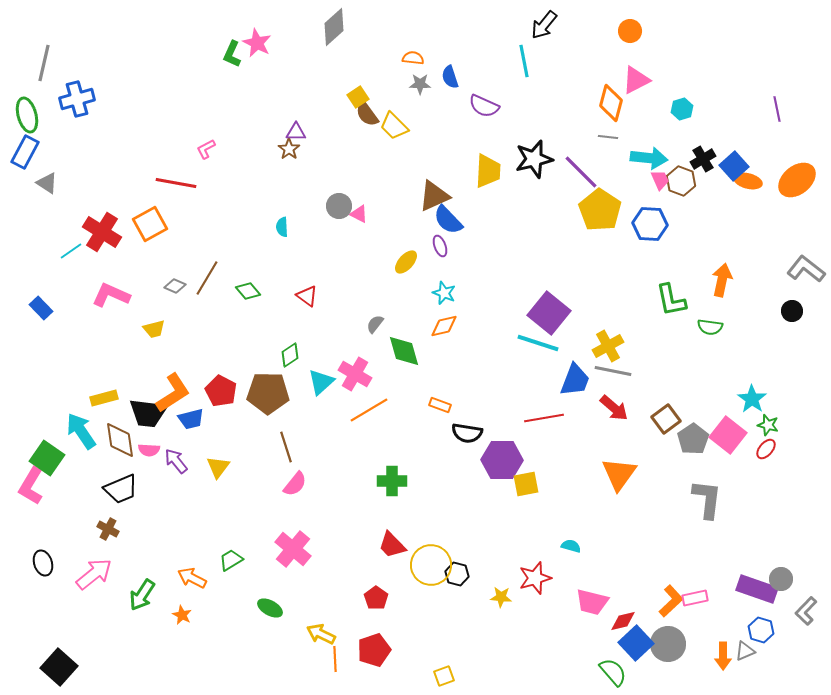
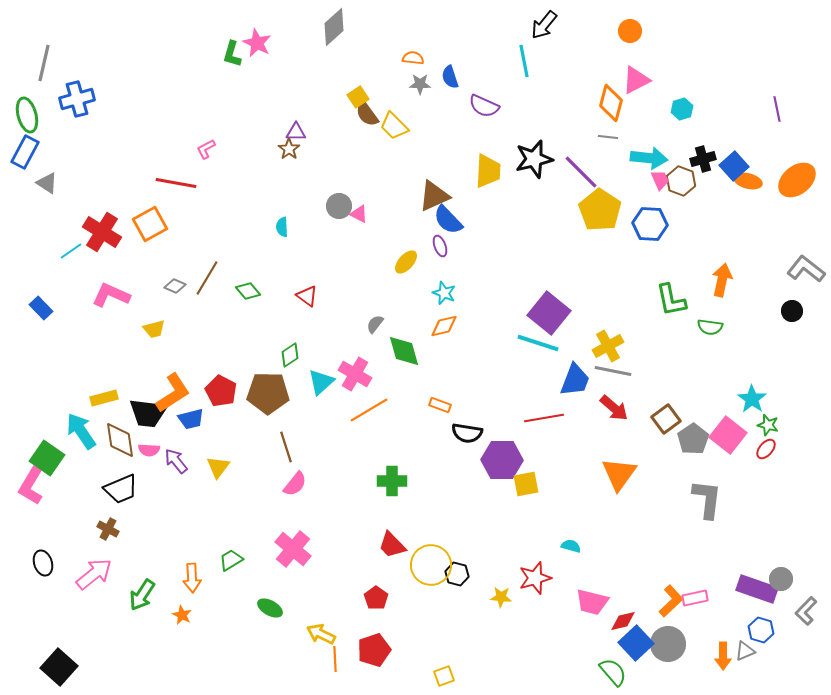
green L-shape at (232, 54): rotated 8 degrees counterclockwise
black cross at (703, 159): rotated 15 degrees clockwise
orange arrow at (192, 578): rotated 120 degrees counterclockwise
